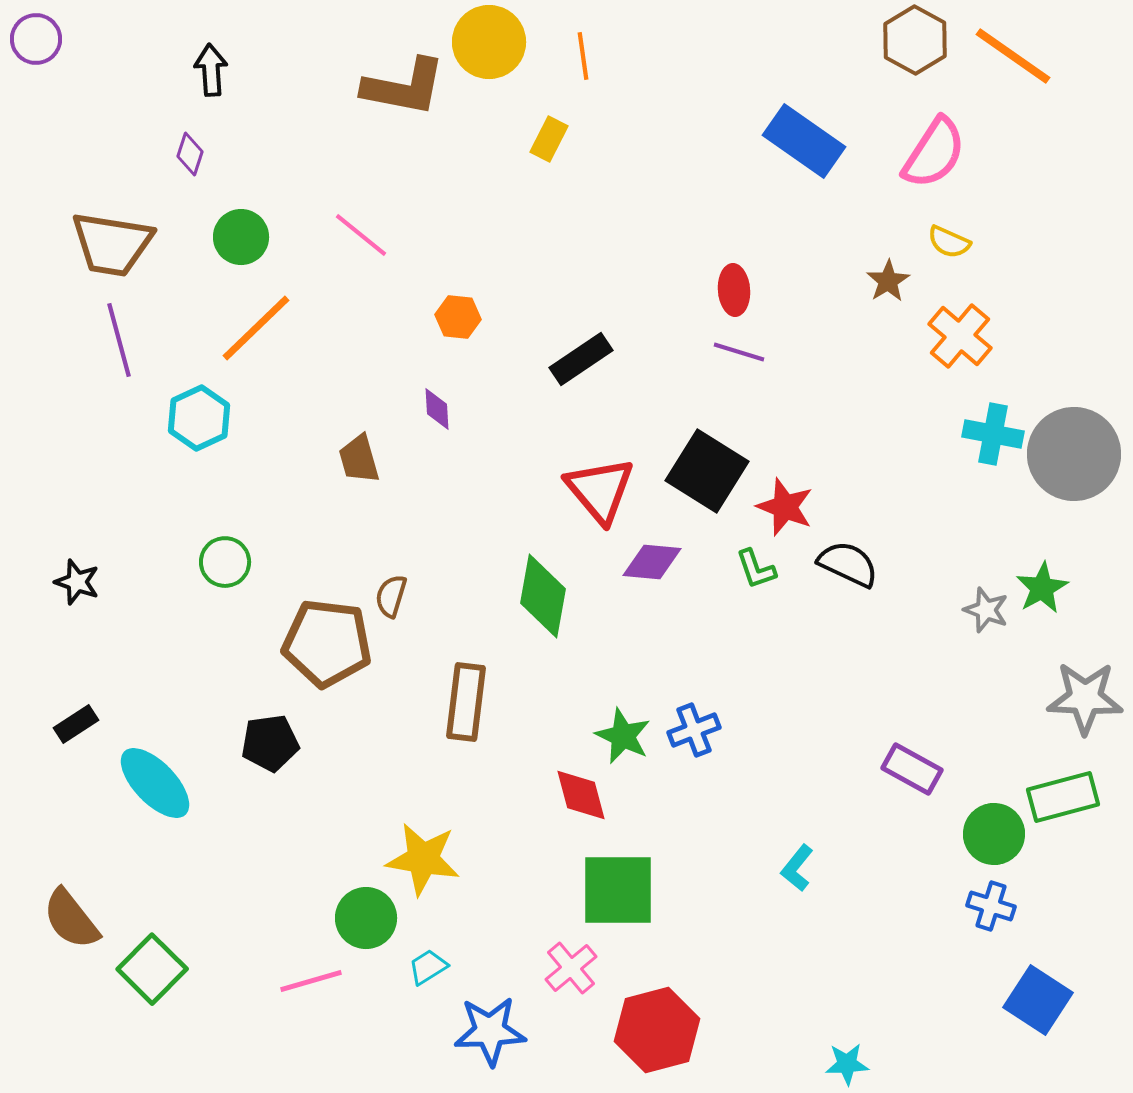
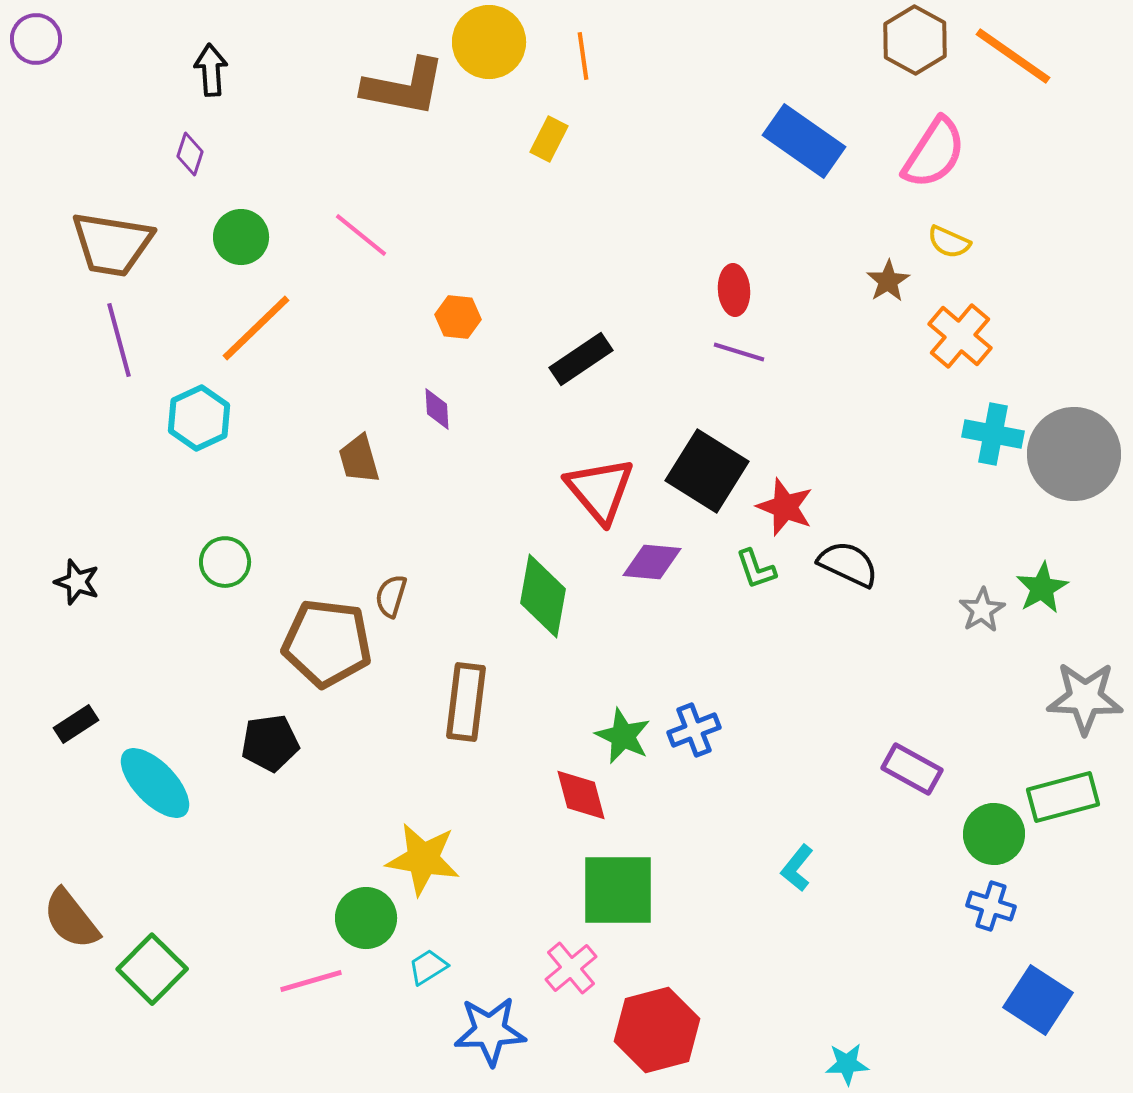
gray star at (986, 610): moved 4 px left; rotated 21 degrees clockwise
